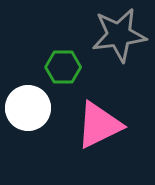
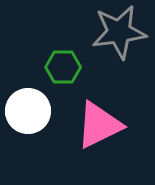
gray star: moved 3 px up
white circle: moved 3 px down
